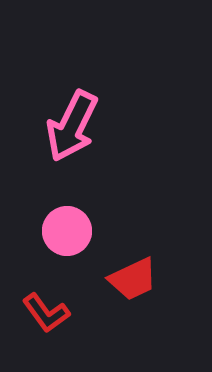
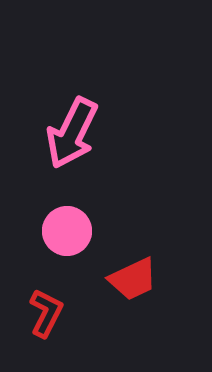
pink arrow: moved 7 px down
red L-shape: rotated 117 degrees counterclockwise
